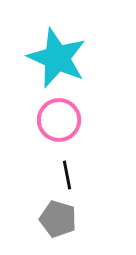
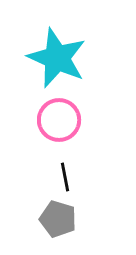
black line: moved 2 px left, 2 px down
